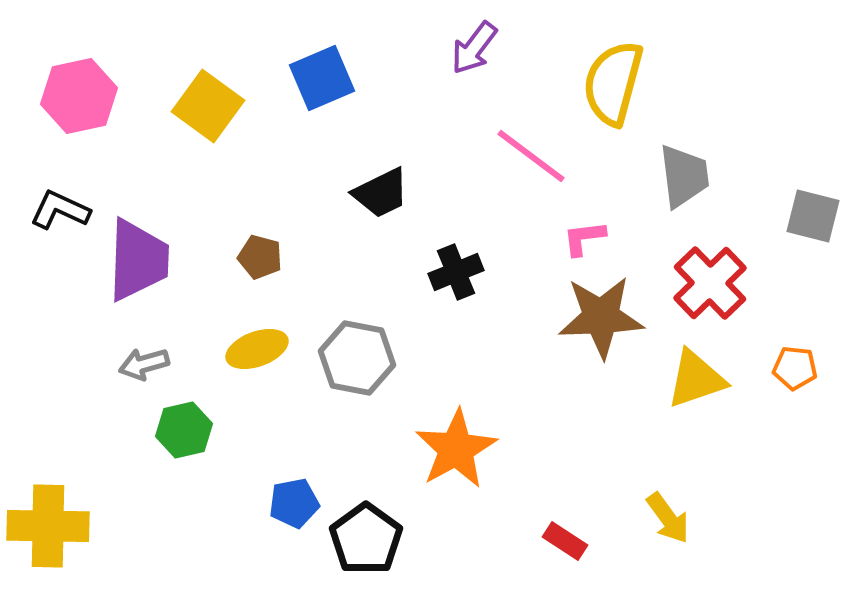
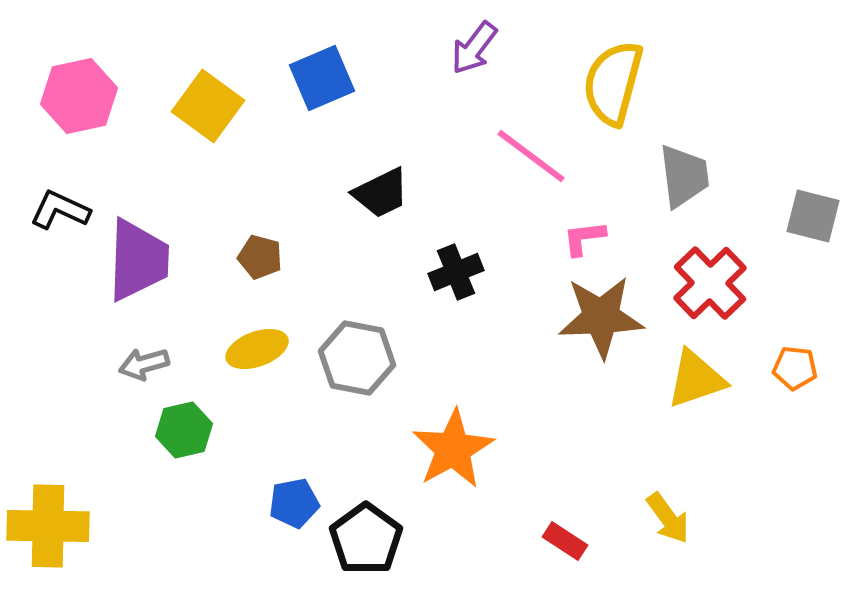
orange star: moved 3 px left
